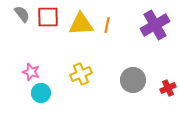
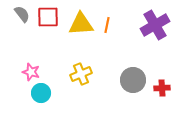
red cross: moved 6 px left; rotated 21 degrees clockwise
